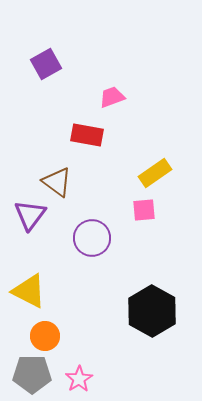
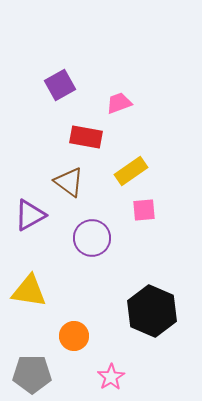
purple square: moved 14 px right, 21 px down
pink trapezoid: moved 7 px right, 6 px down
red rectangle: moved 1 px left, 2 px down
yellow rectangle: moved 24 px left, 2 px up
brown triangle: moved 12 px right
purple triangle: rotated 24 degrees clockwise
yellow triangle: rotated 18 degrees counterclockwise
black hexagon: rotated 6 degrees counterclockwise
orange circle: moved 29 px right
pink star: moved 32 px right, 2 px up
